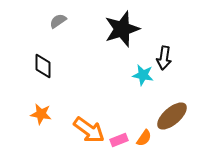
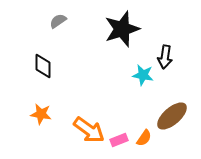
black arrow: moved 1 px right, 1 px up
